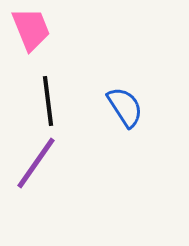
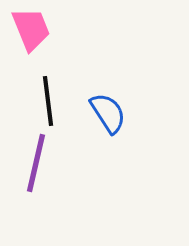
blue semicircle: moved 17 px left, 6 px down
purple line: rotated 22 degrees counterclockwise
